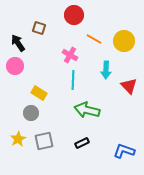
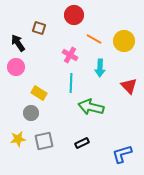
pink circle: moved 1 px right, 1 px down
cyan arrow: moved 6 px left, 2 px up
cyan line: moved 2 px left, 3 px down
green arrow: moved 4 px right, 3 px up
yellow star: rotated 21 degrees clockwise
blue L-shape: moved 2 px left, 3 px down; rotated 35 degrees counterclockwise
